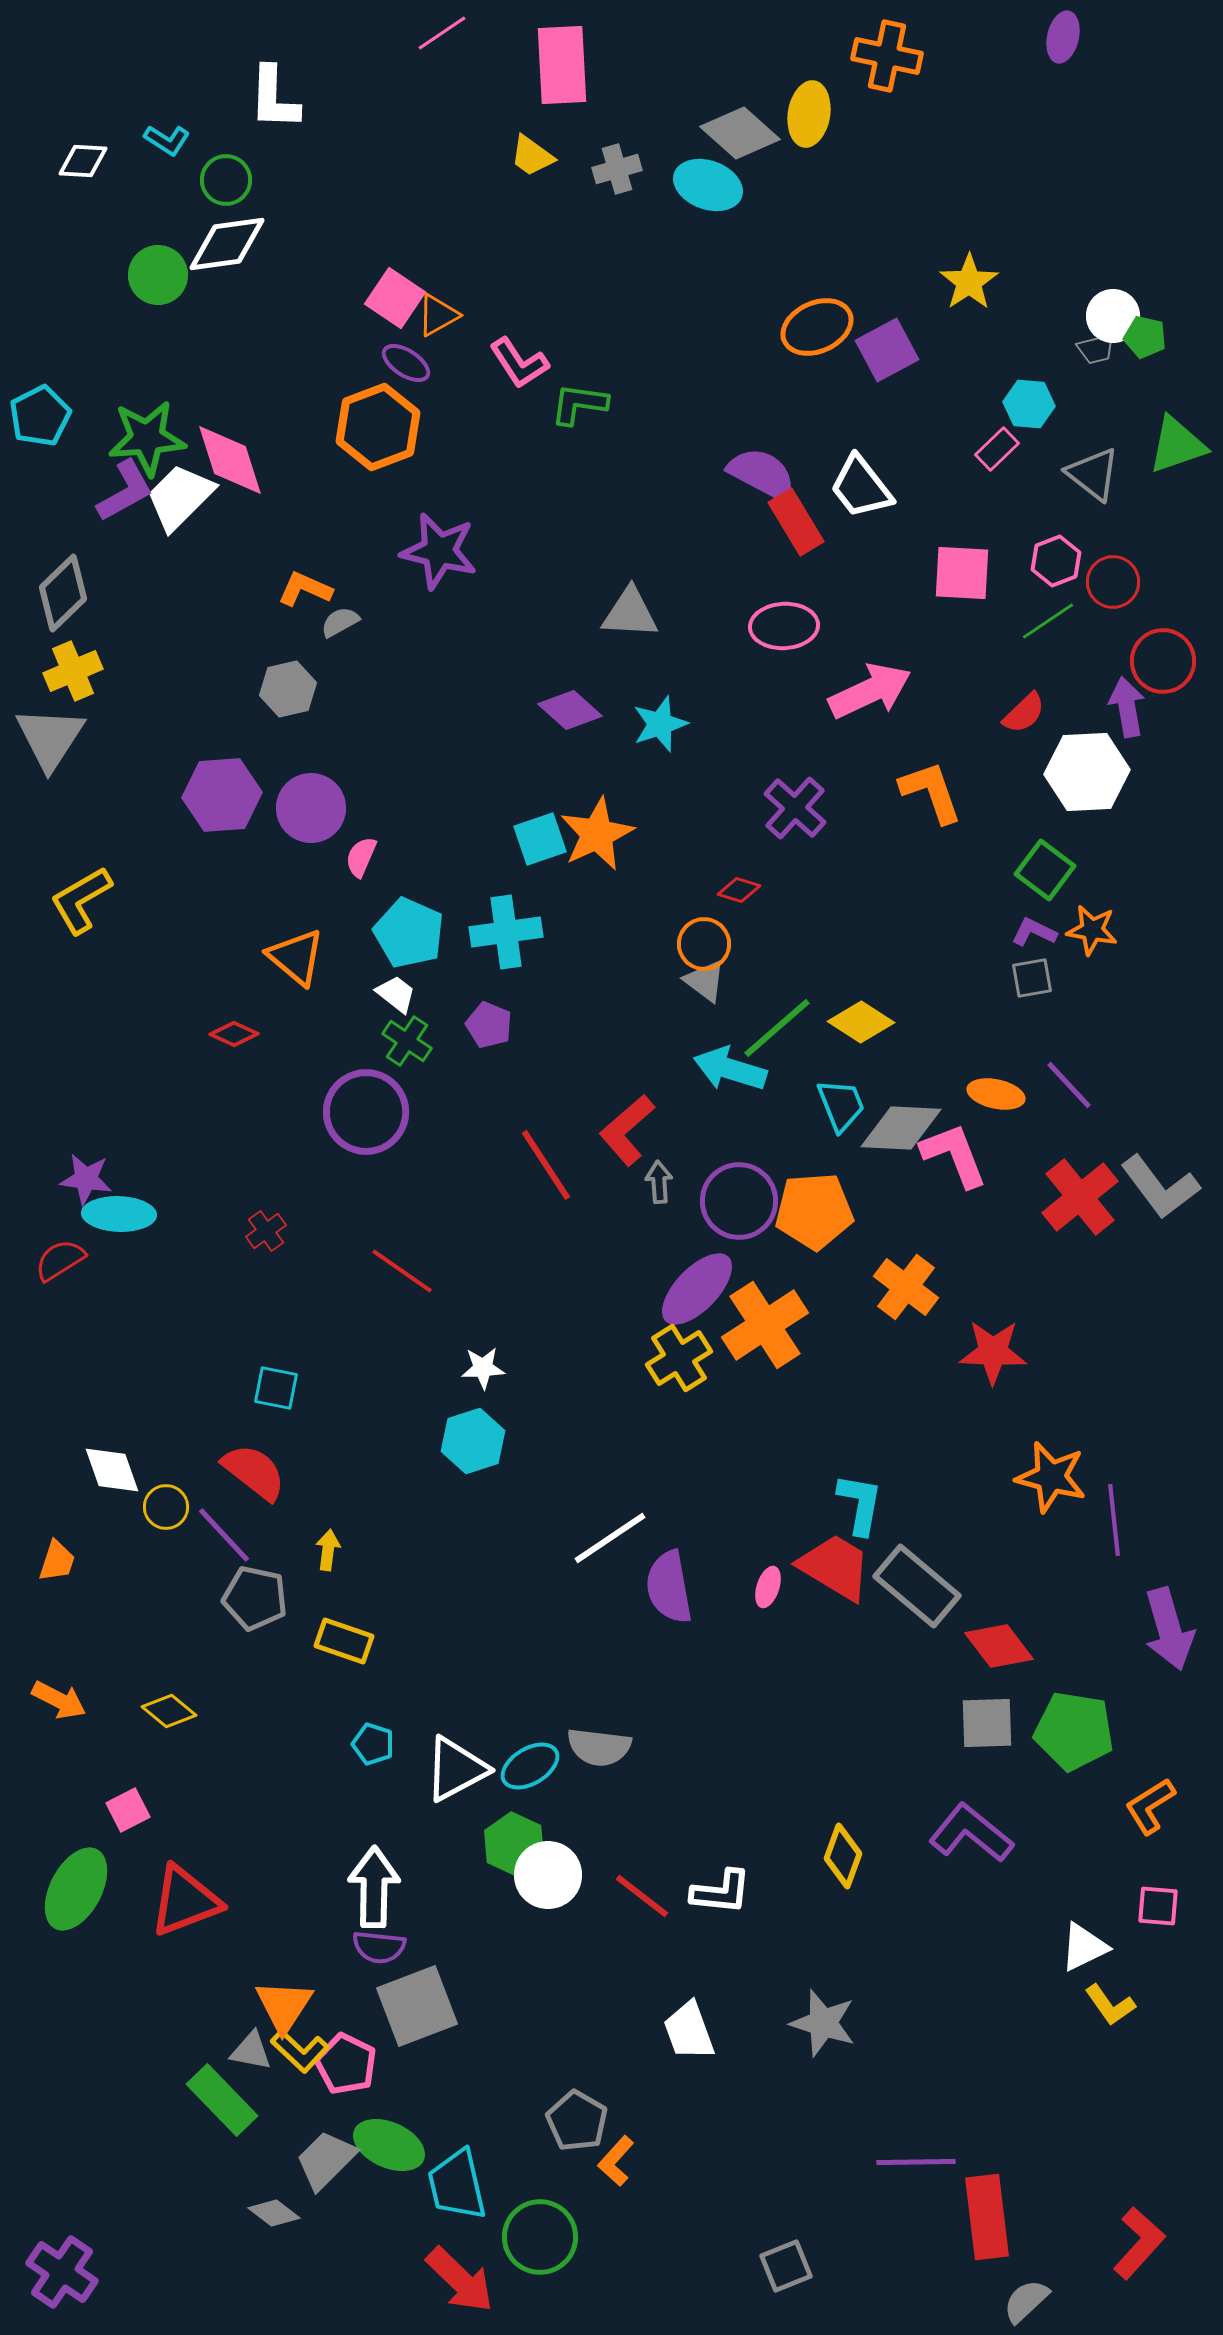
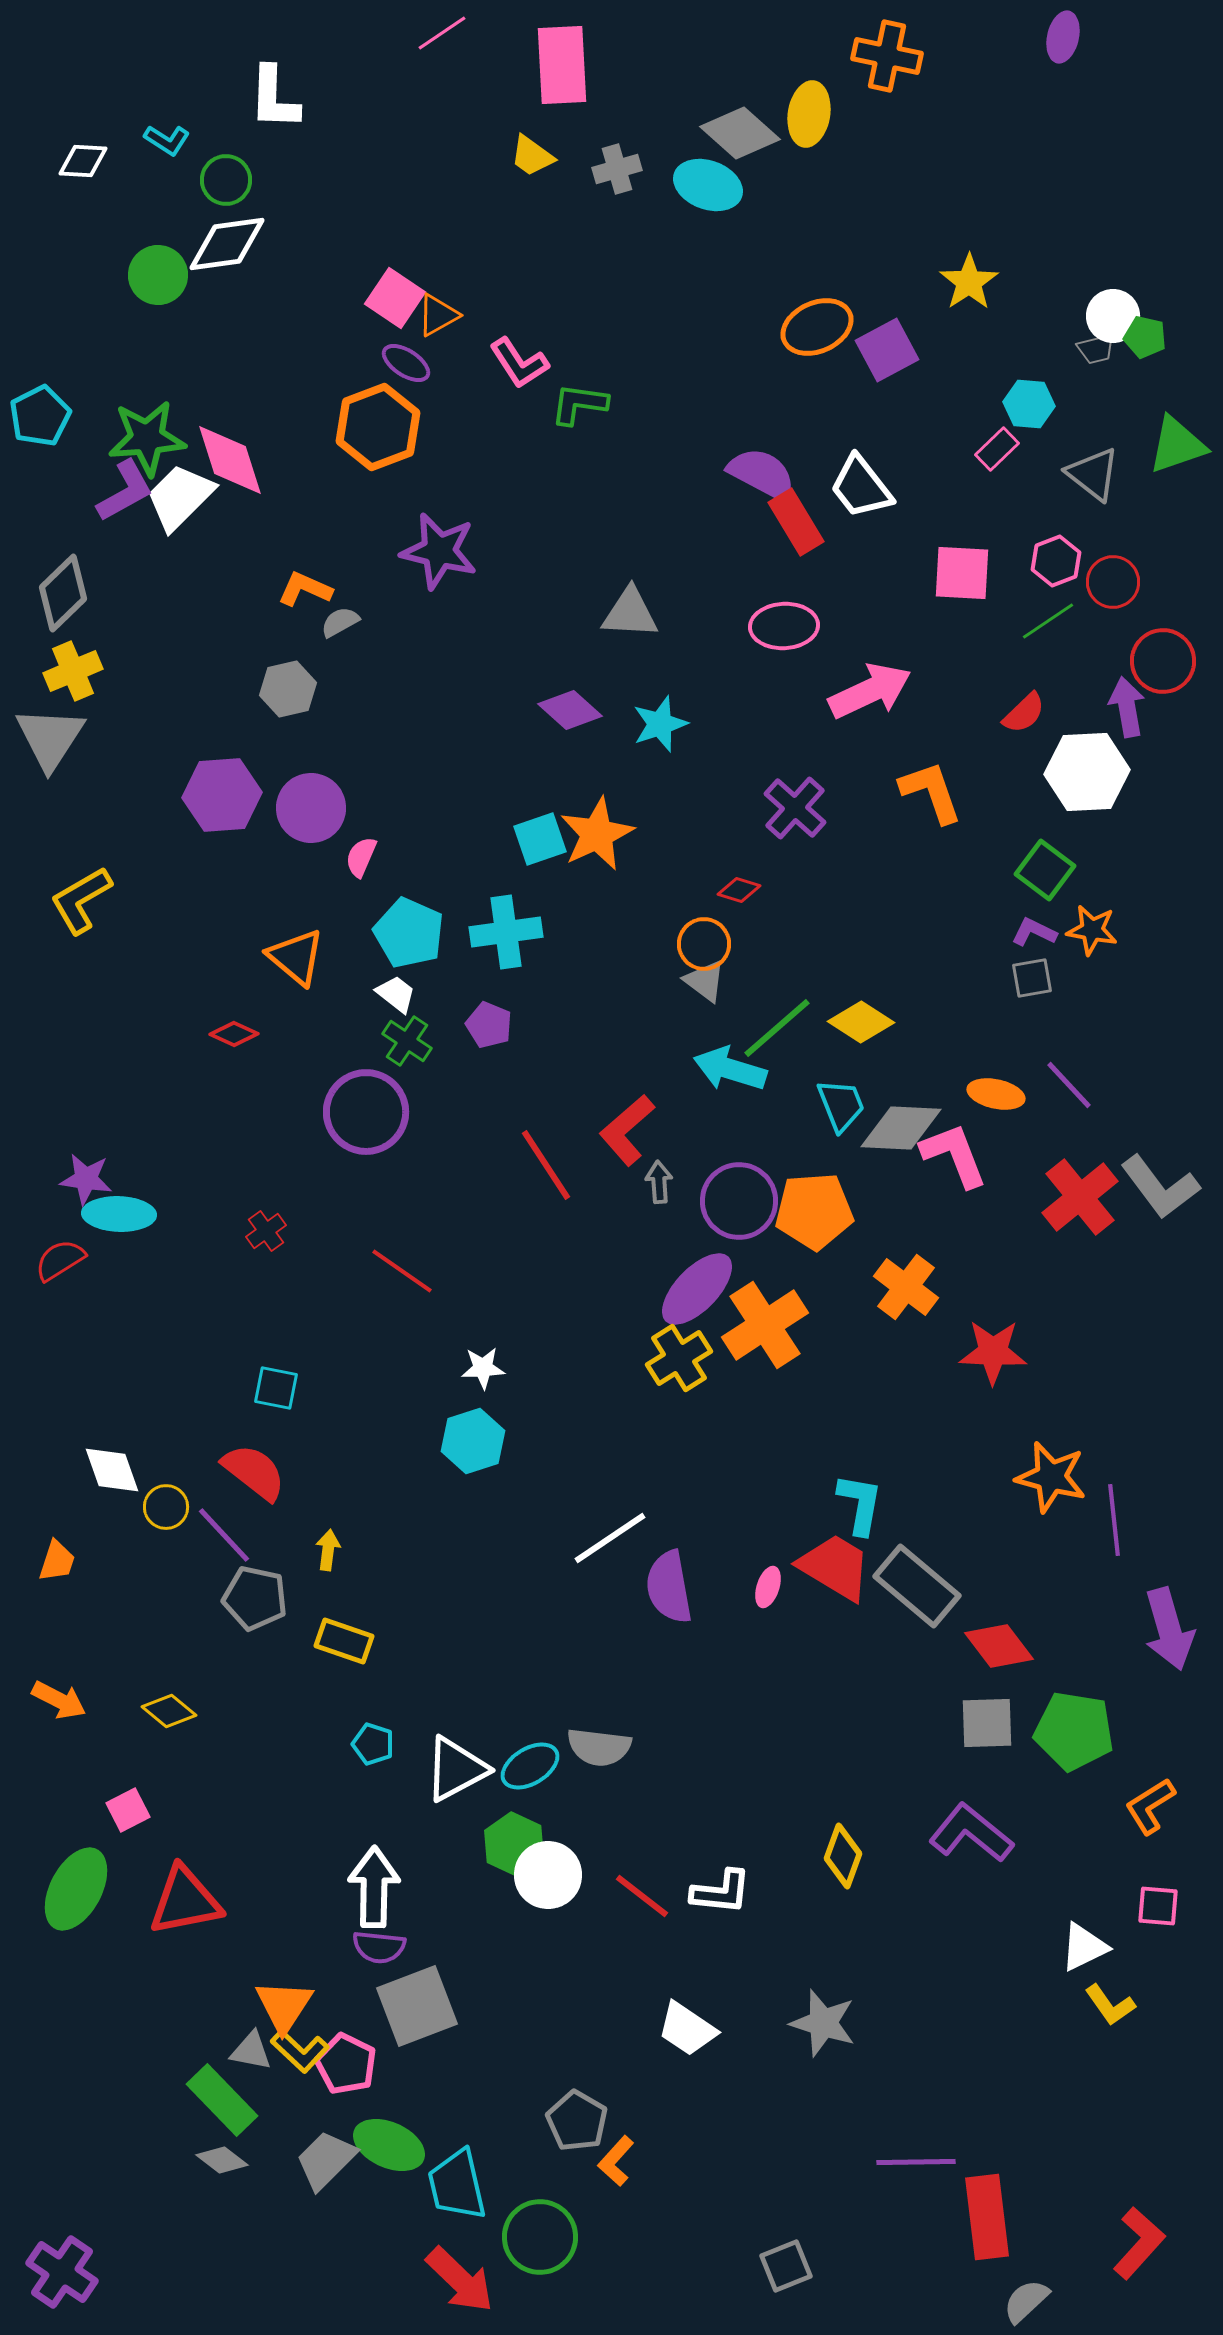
red triangle at (185, 1901): rotated 10 degrees clockwise
white trapezoid at (689, 2031): moved 2 px left, 2 px up; rotated 36 degrees counterclockwise
gray diamond at (274, 2213): moved 52 px left, 53 px up
